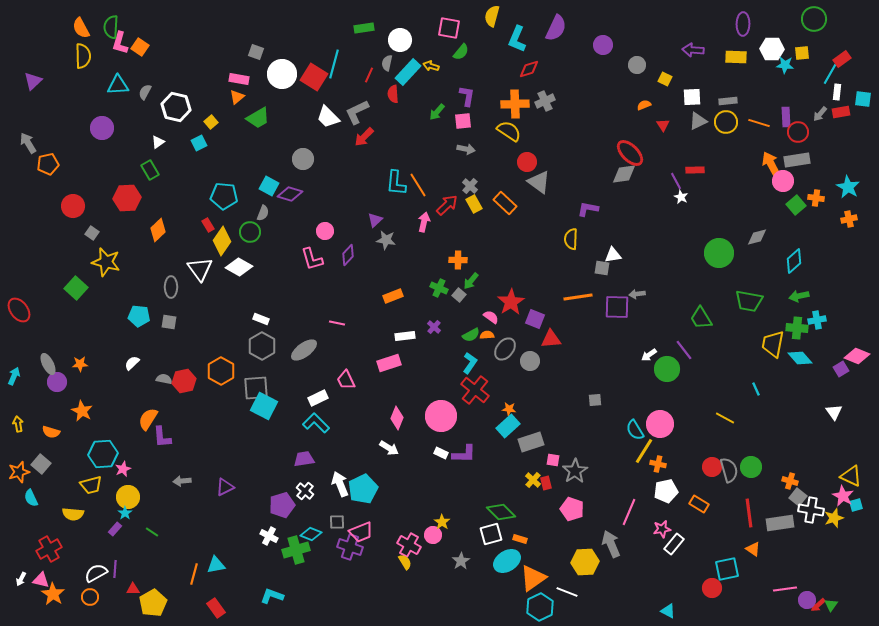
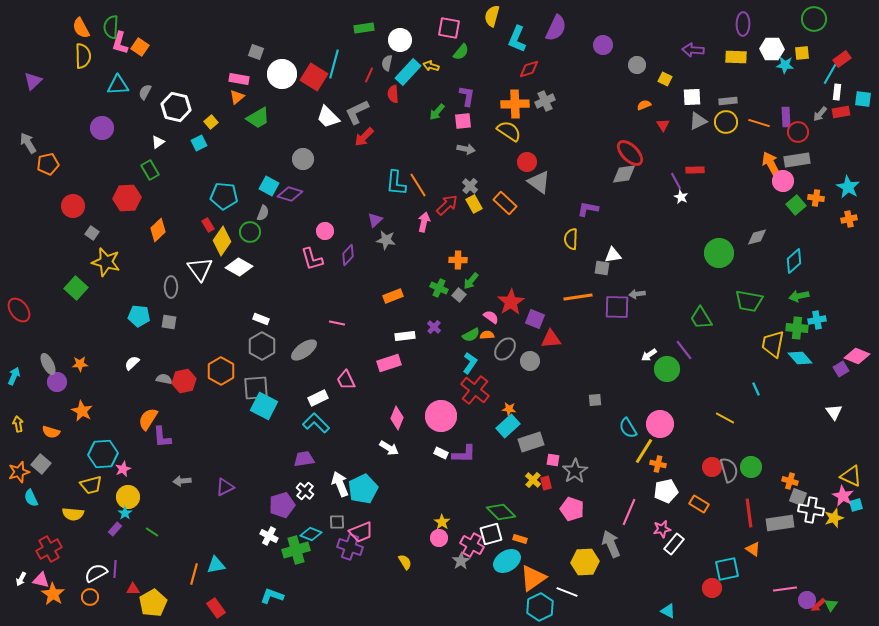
cyan semicircle at (635, 430): moved 7 px left, 2 px up
gray square at (798, 497): rotated 18 degrees counterclockwise
pink circle at (433, 535): moved 6 px right, 3 px down
pink cross at (409, 545): moved 63 px right
